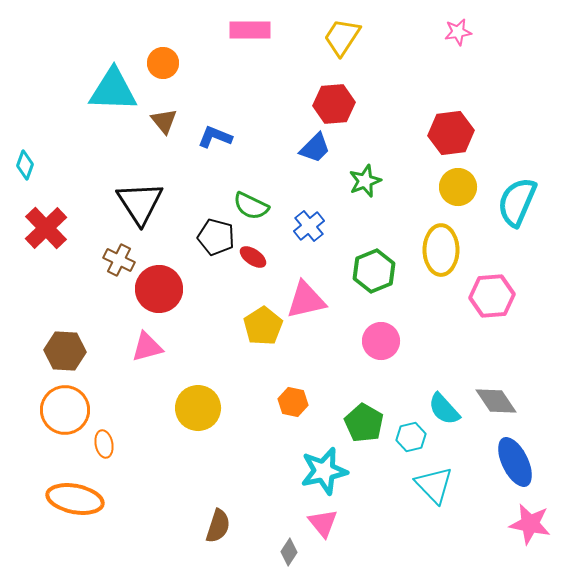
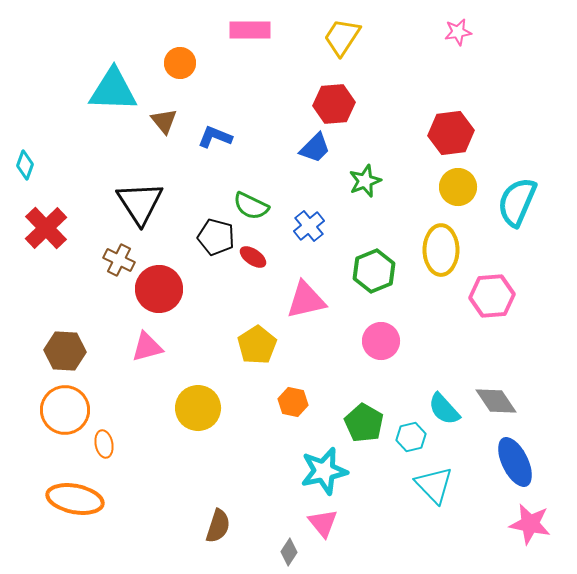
orange circle at (163, 63): moved 17 px right
yellow pentagon at (263, 326): moved 6 px left, 19 px down
